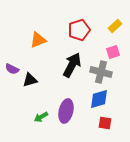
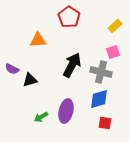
red pentagon: moved 10 px left, 13 px up; rotated 20 degrees counterclockwise
orange triangle: rotated 18 degrees clockwise
